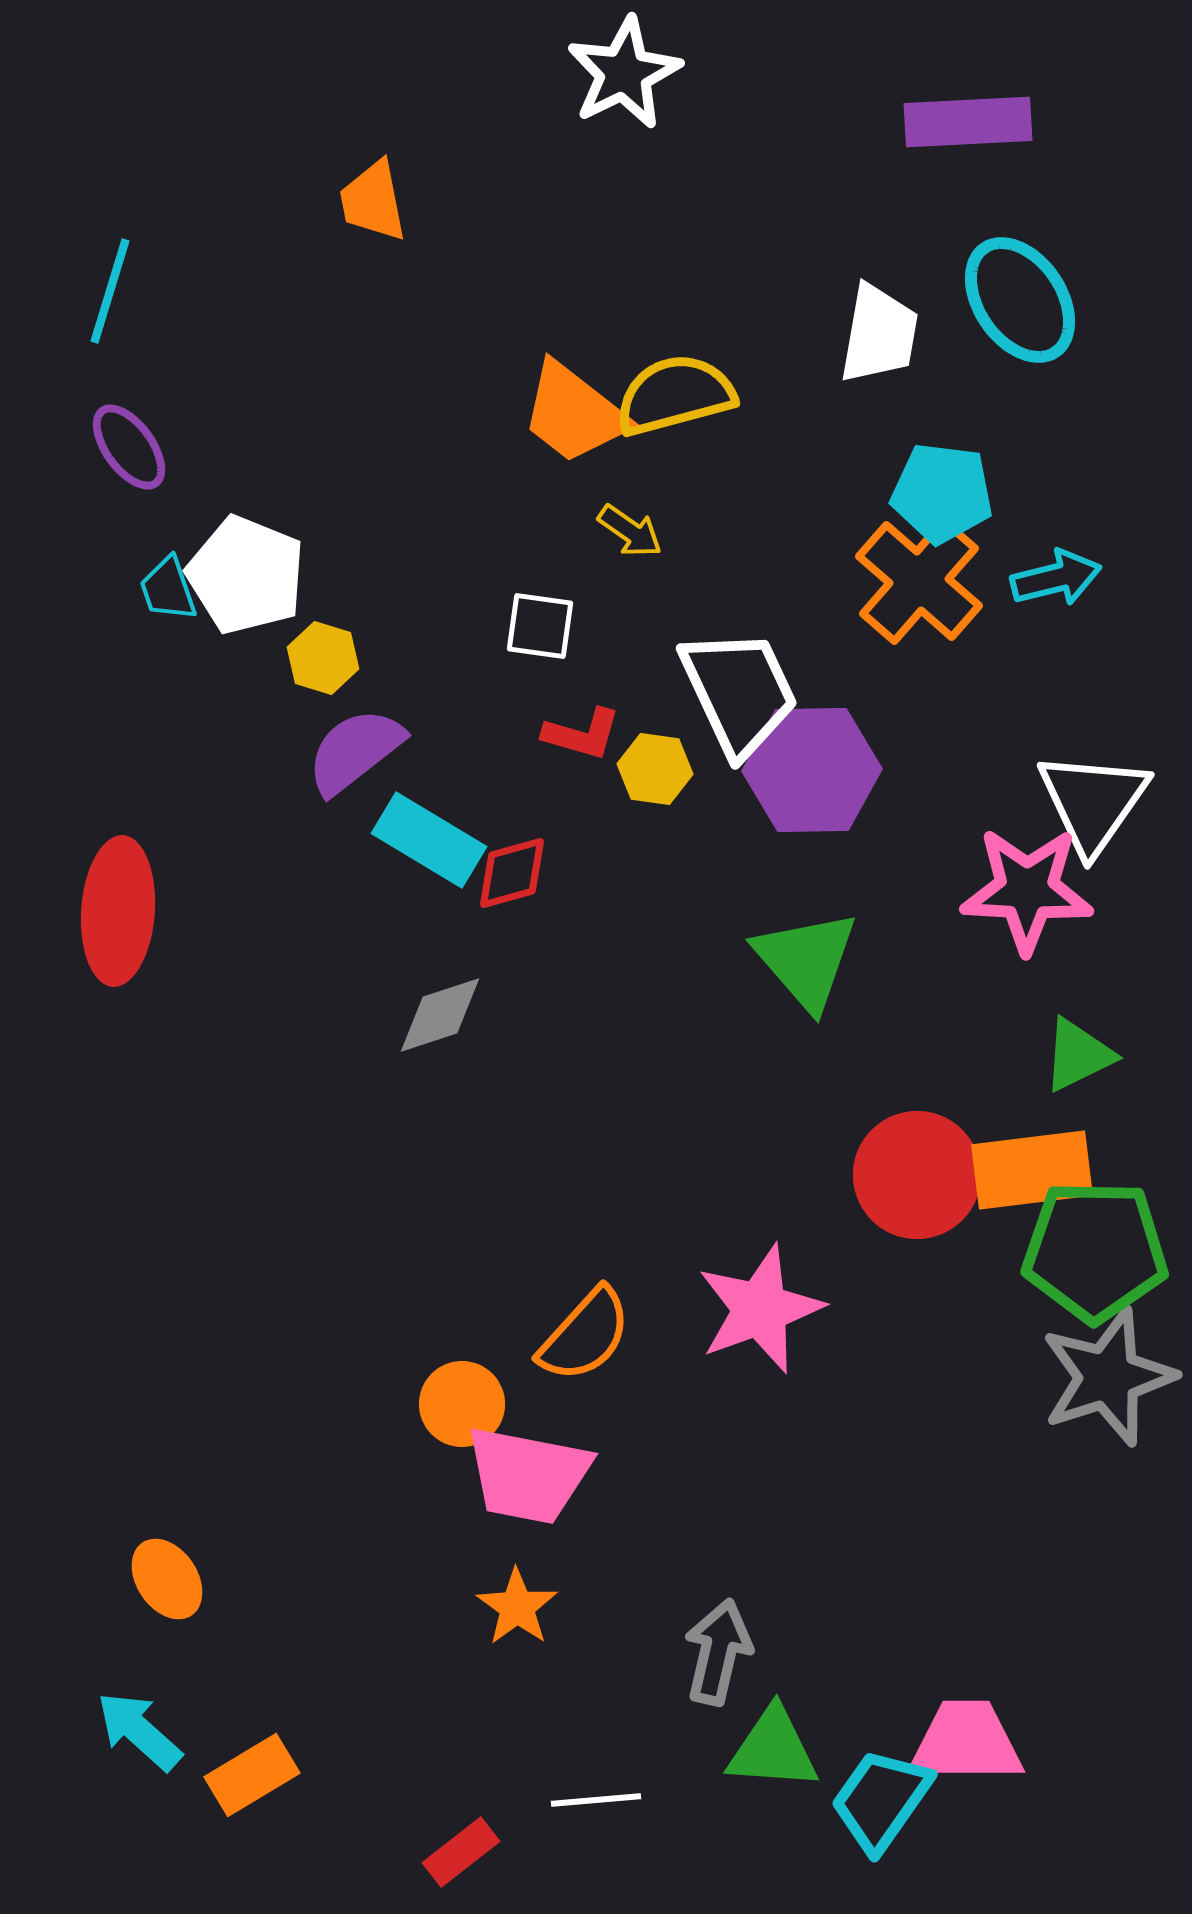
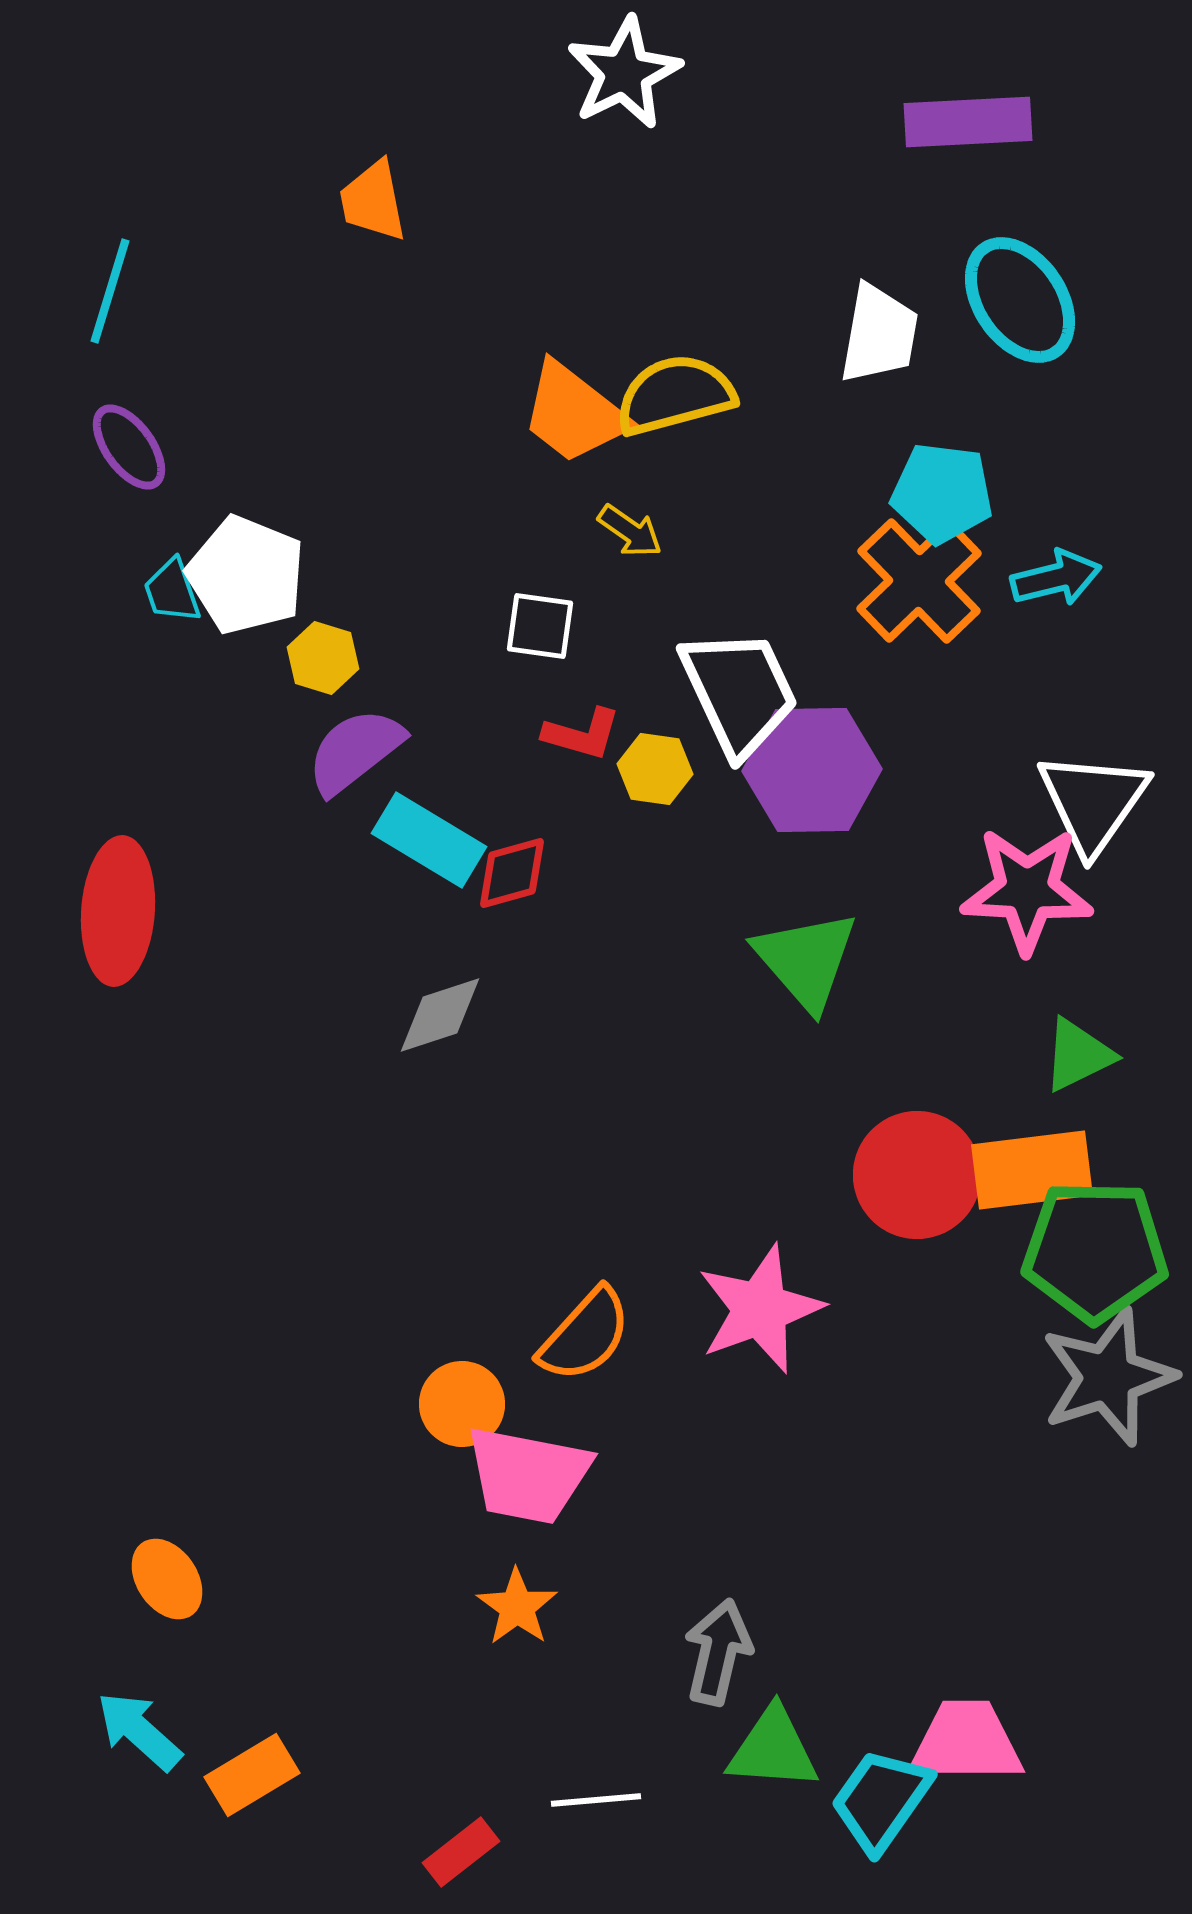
orange cross at (919, 581): rotated 5 degrees clockwise
cyan trapezoid at (168, 589): moved 4 px right, 2 px down
